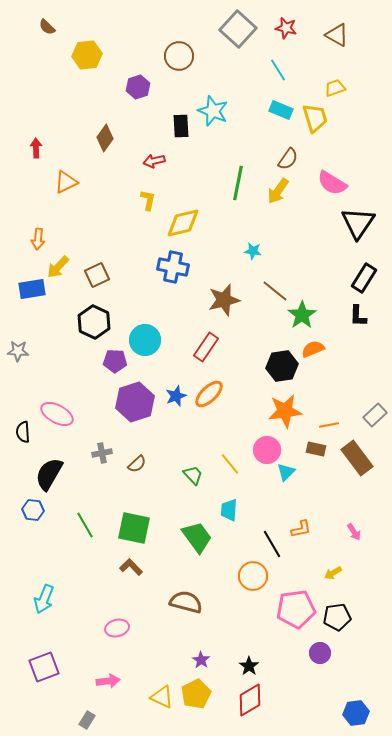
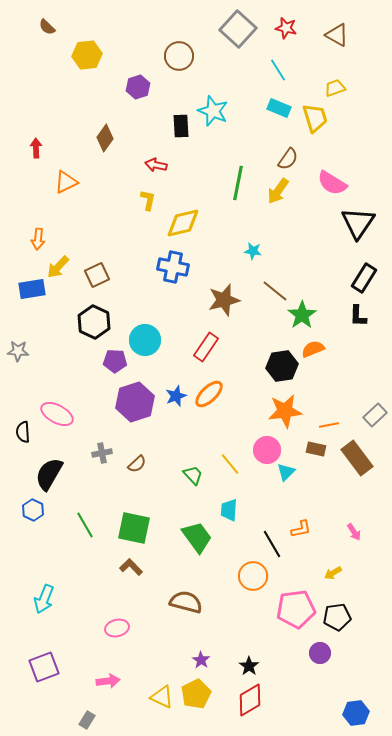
cyan rectangle at (281, 110): moved 2 px left, 2 px up
red arrow at (154, 161): moved 2 px right, 4 px down; rotated 25 degrees clockwise
blue hexagon at (33, 510): rotated 20 degrees clockwise
